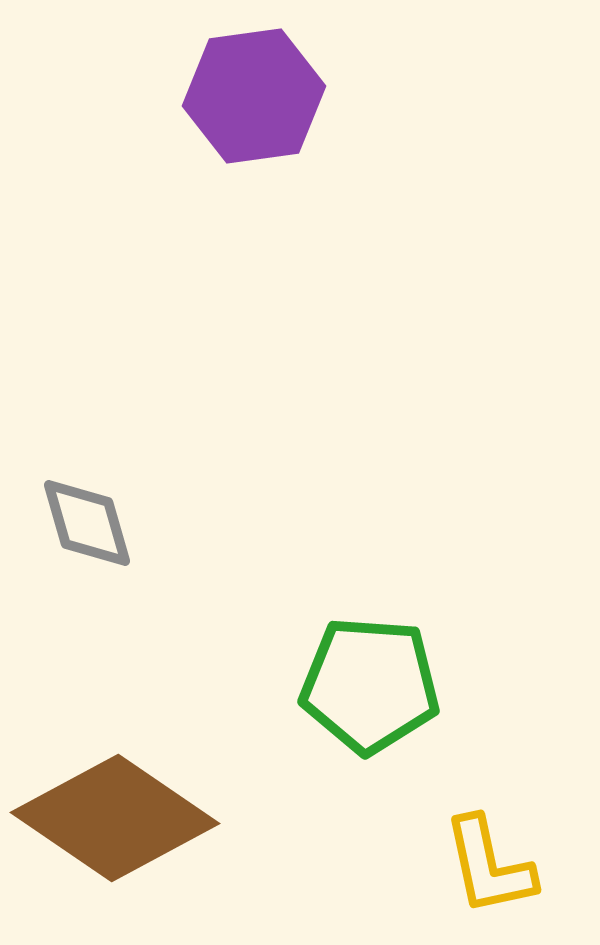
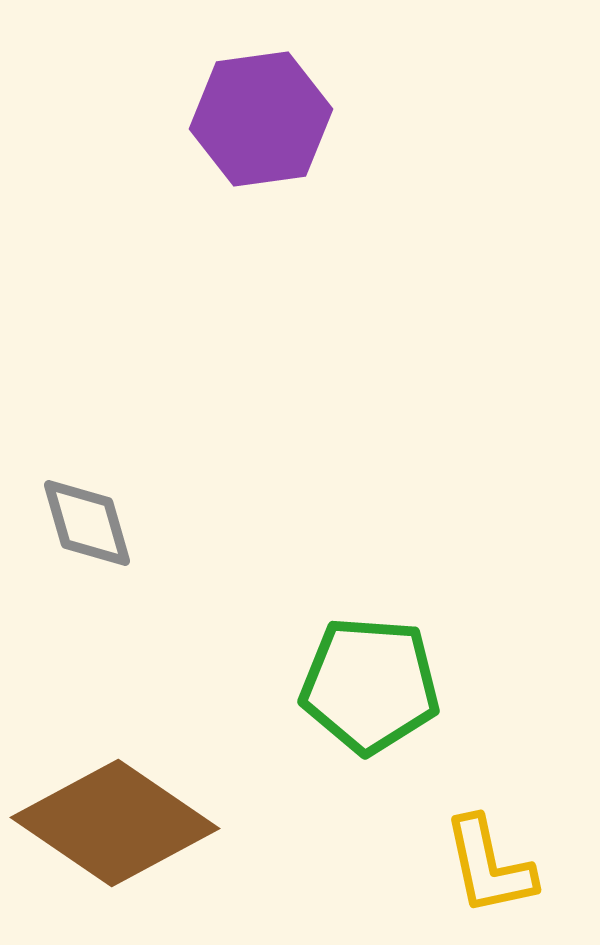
purple hexagon: moved 7 px right, 23 px down
brown diamond: moved 5 px down
